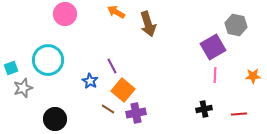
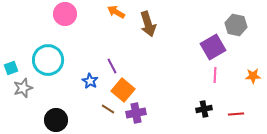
red line: moved 3 px left
black circle: moved 1 px right, 1 px down
